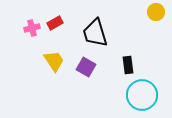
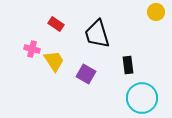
red rectangle: moved 1 px right, 1 px down; rotated 63 degrees clockwise
pink cross: moved 21 px down; rotated 28 degrees clockwise
black trapezoid: moved 2 px right, 1 px down
purple square: moved 7 px down
cyan circle: moved 3 px down
